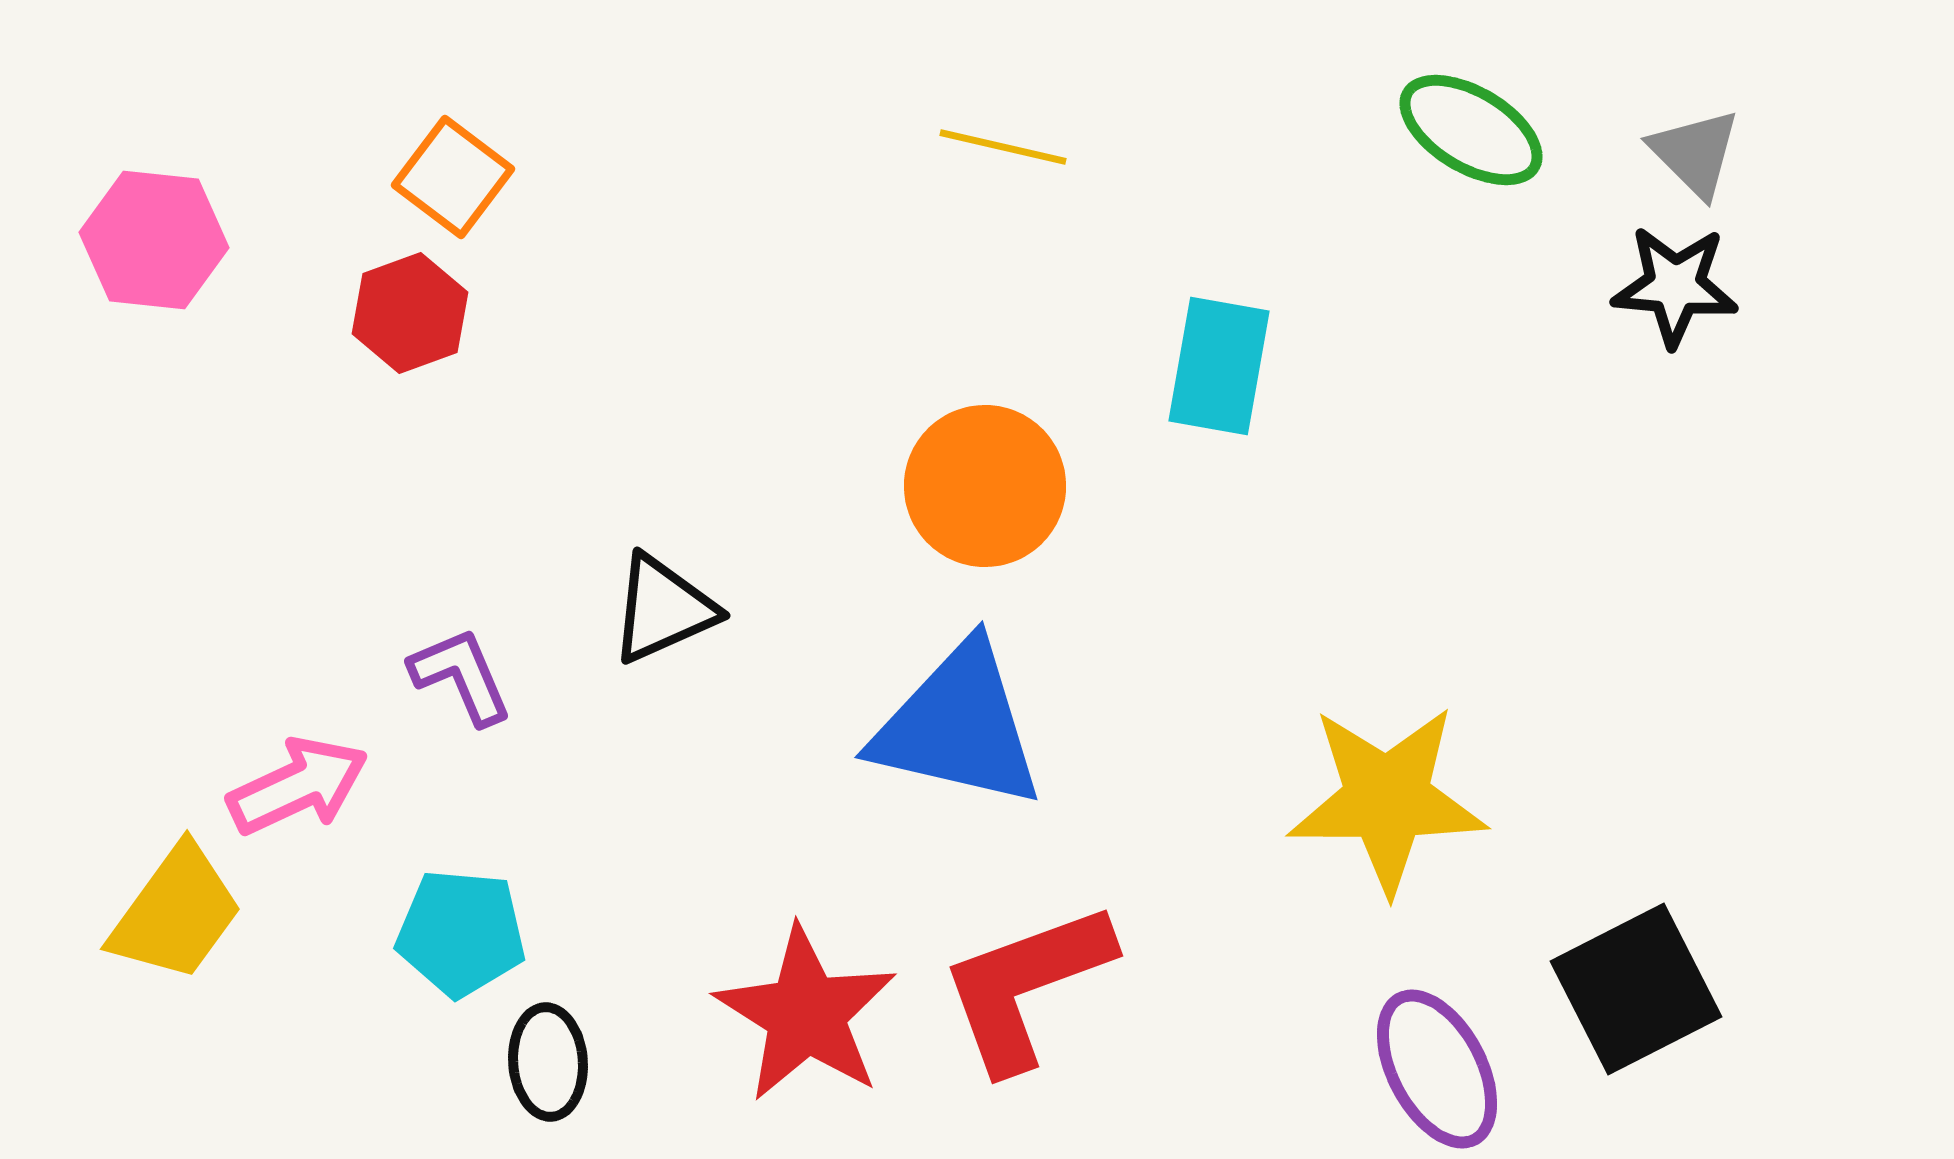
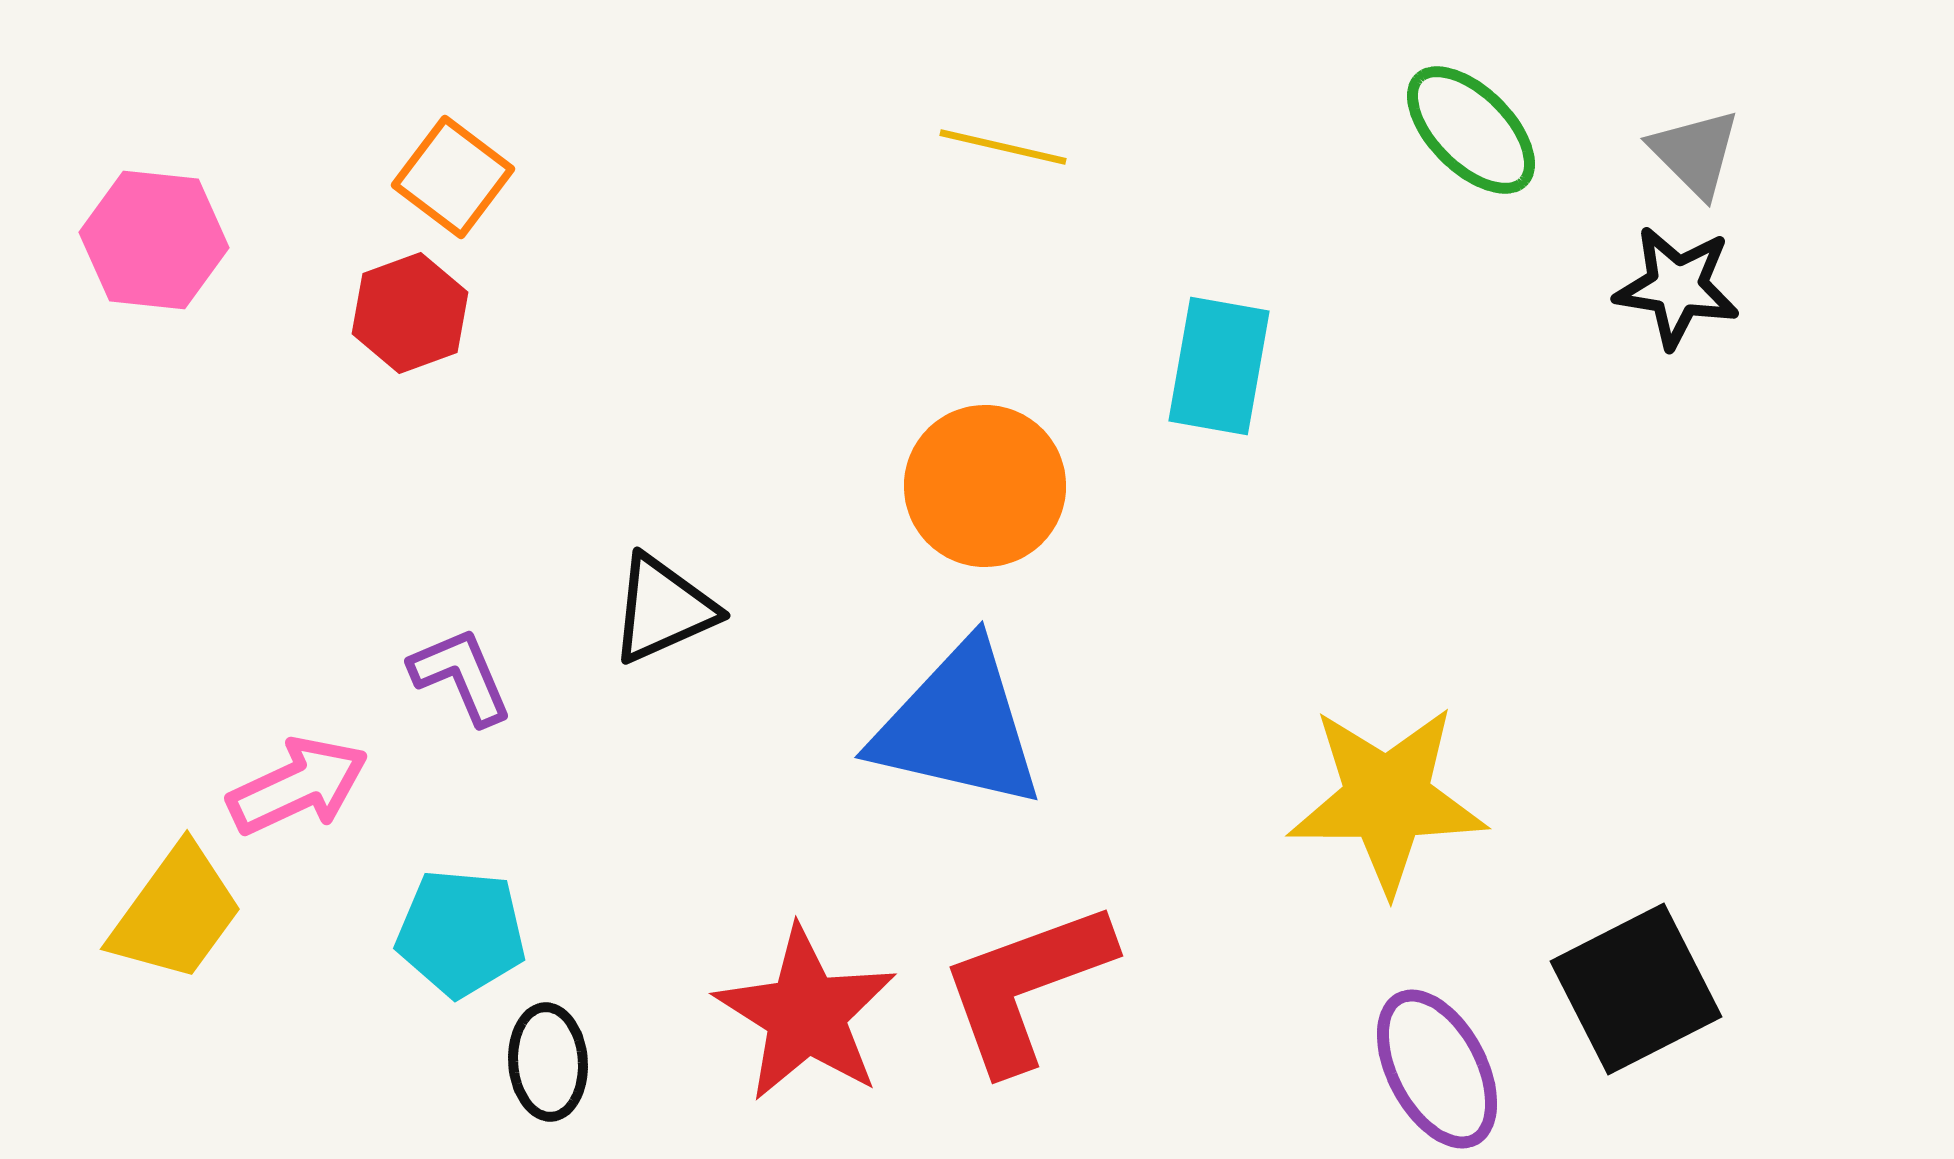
green ellipse: rotated 14 degrees clockwise
black star: moved 2 px right, 1 px down; rotated 4 degrees clockwise
